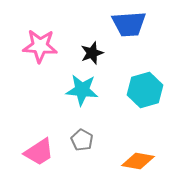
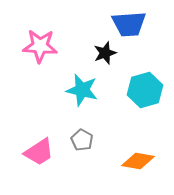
black star: moved 13 px right
cyan star: rotated 8 degrees clockwise
